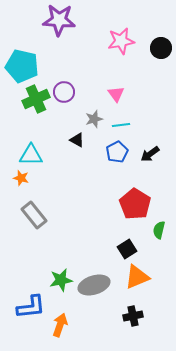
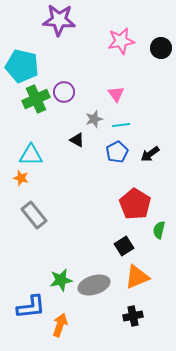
black square: moved 3 px left, 3 px up
